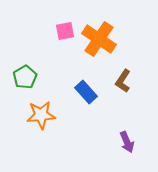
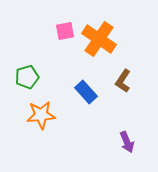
green pentagon: moved 2 px right; rotated 15 degrees clockwise
